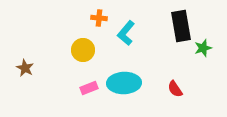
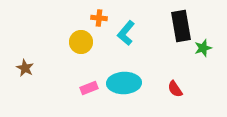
yellow circle: moved 2 px left, 8 px up
